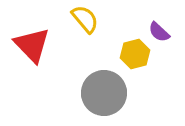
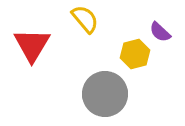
purple semicircle: moved 1 px right
red triangle: rotated 15 degrees clockwise
gray circle: moved 1 px right, 1 px down
